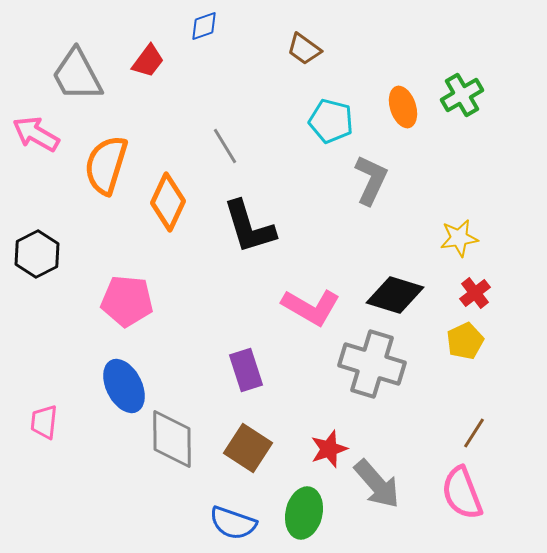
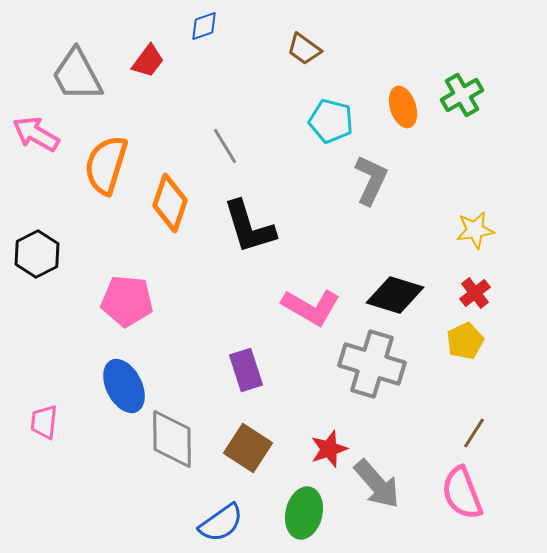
orange diamond: moved 2 px right, 1 px down; rotated 6 degrees counterclockwise
yellow star: moved 16 px right, 8 px up
blue semicircle: moved 12 px left; rotated 54 degrees counterclockwise
